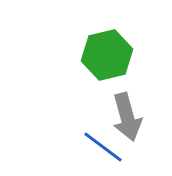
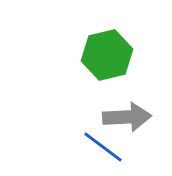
gray arrow: rotated 78 degrees counterclockwise
